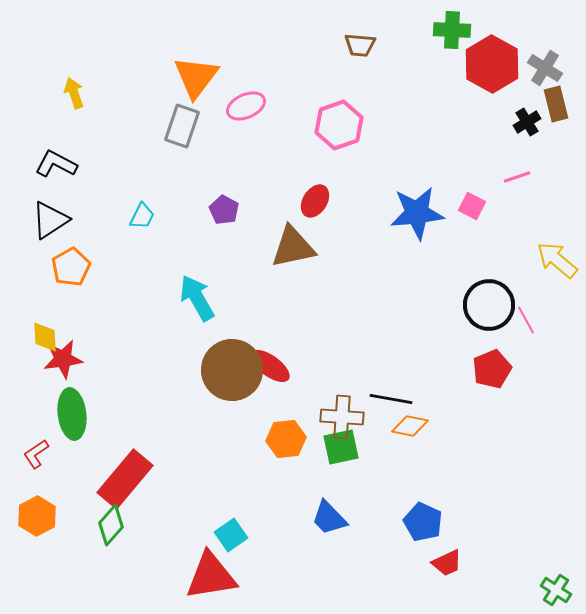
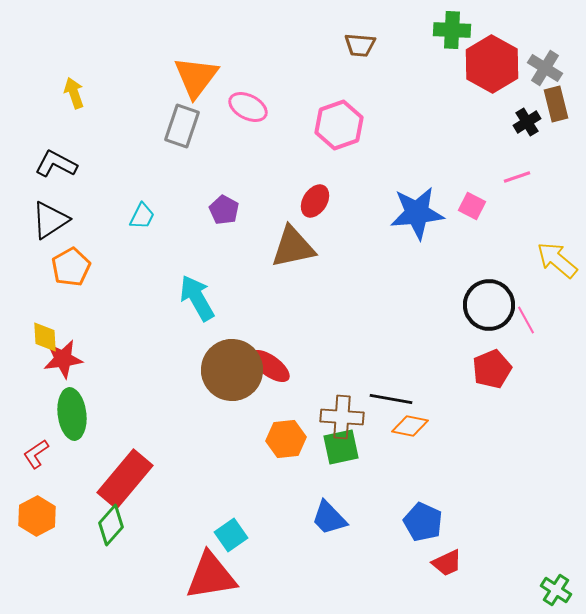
pink ellipse at (246, 106): moved 2 px right, 1 px down; rotated 51 degrees clockwise
